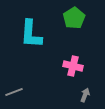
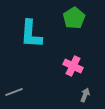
pink cross: rotated 12 degrees clockwise
